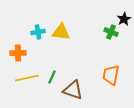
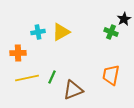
yellow triangle: rotated 36 degrees counterclockwise
brown triangle: rotated 40 degrees counterclockwise
